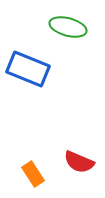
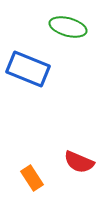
orange rectangle: moved 1 px left, 4 px down
